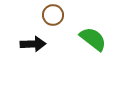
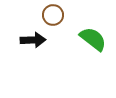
black arrow: moved 4 px up
